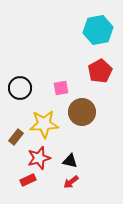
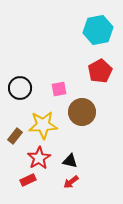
pink square: moved 2 px left, 1 px down
yellow star: moved 1 px left, 1 px down
brown rectangle: moved 1 px left, 1 px up
red star: rotated 15 degrees counterclockwise
